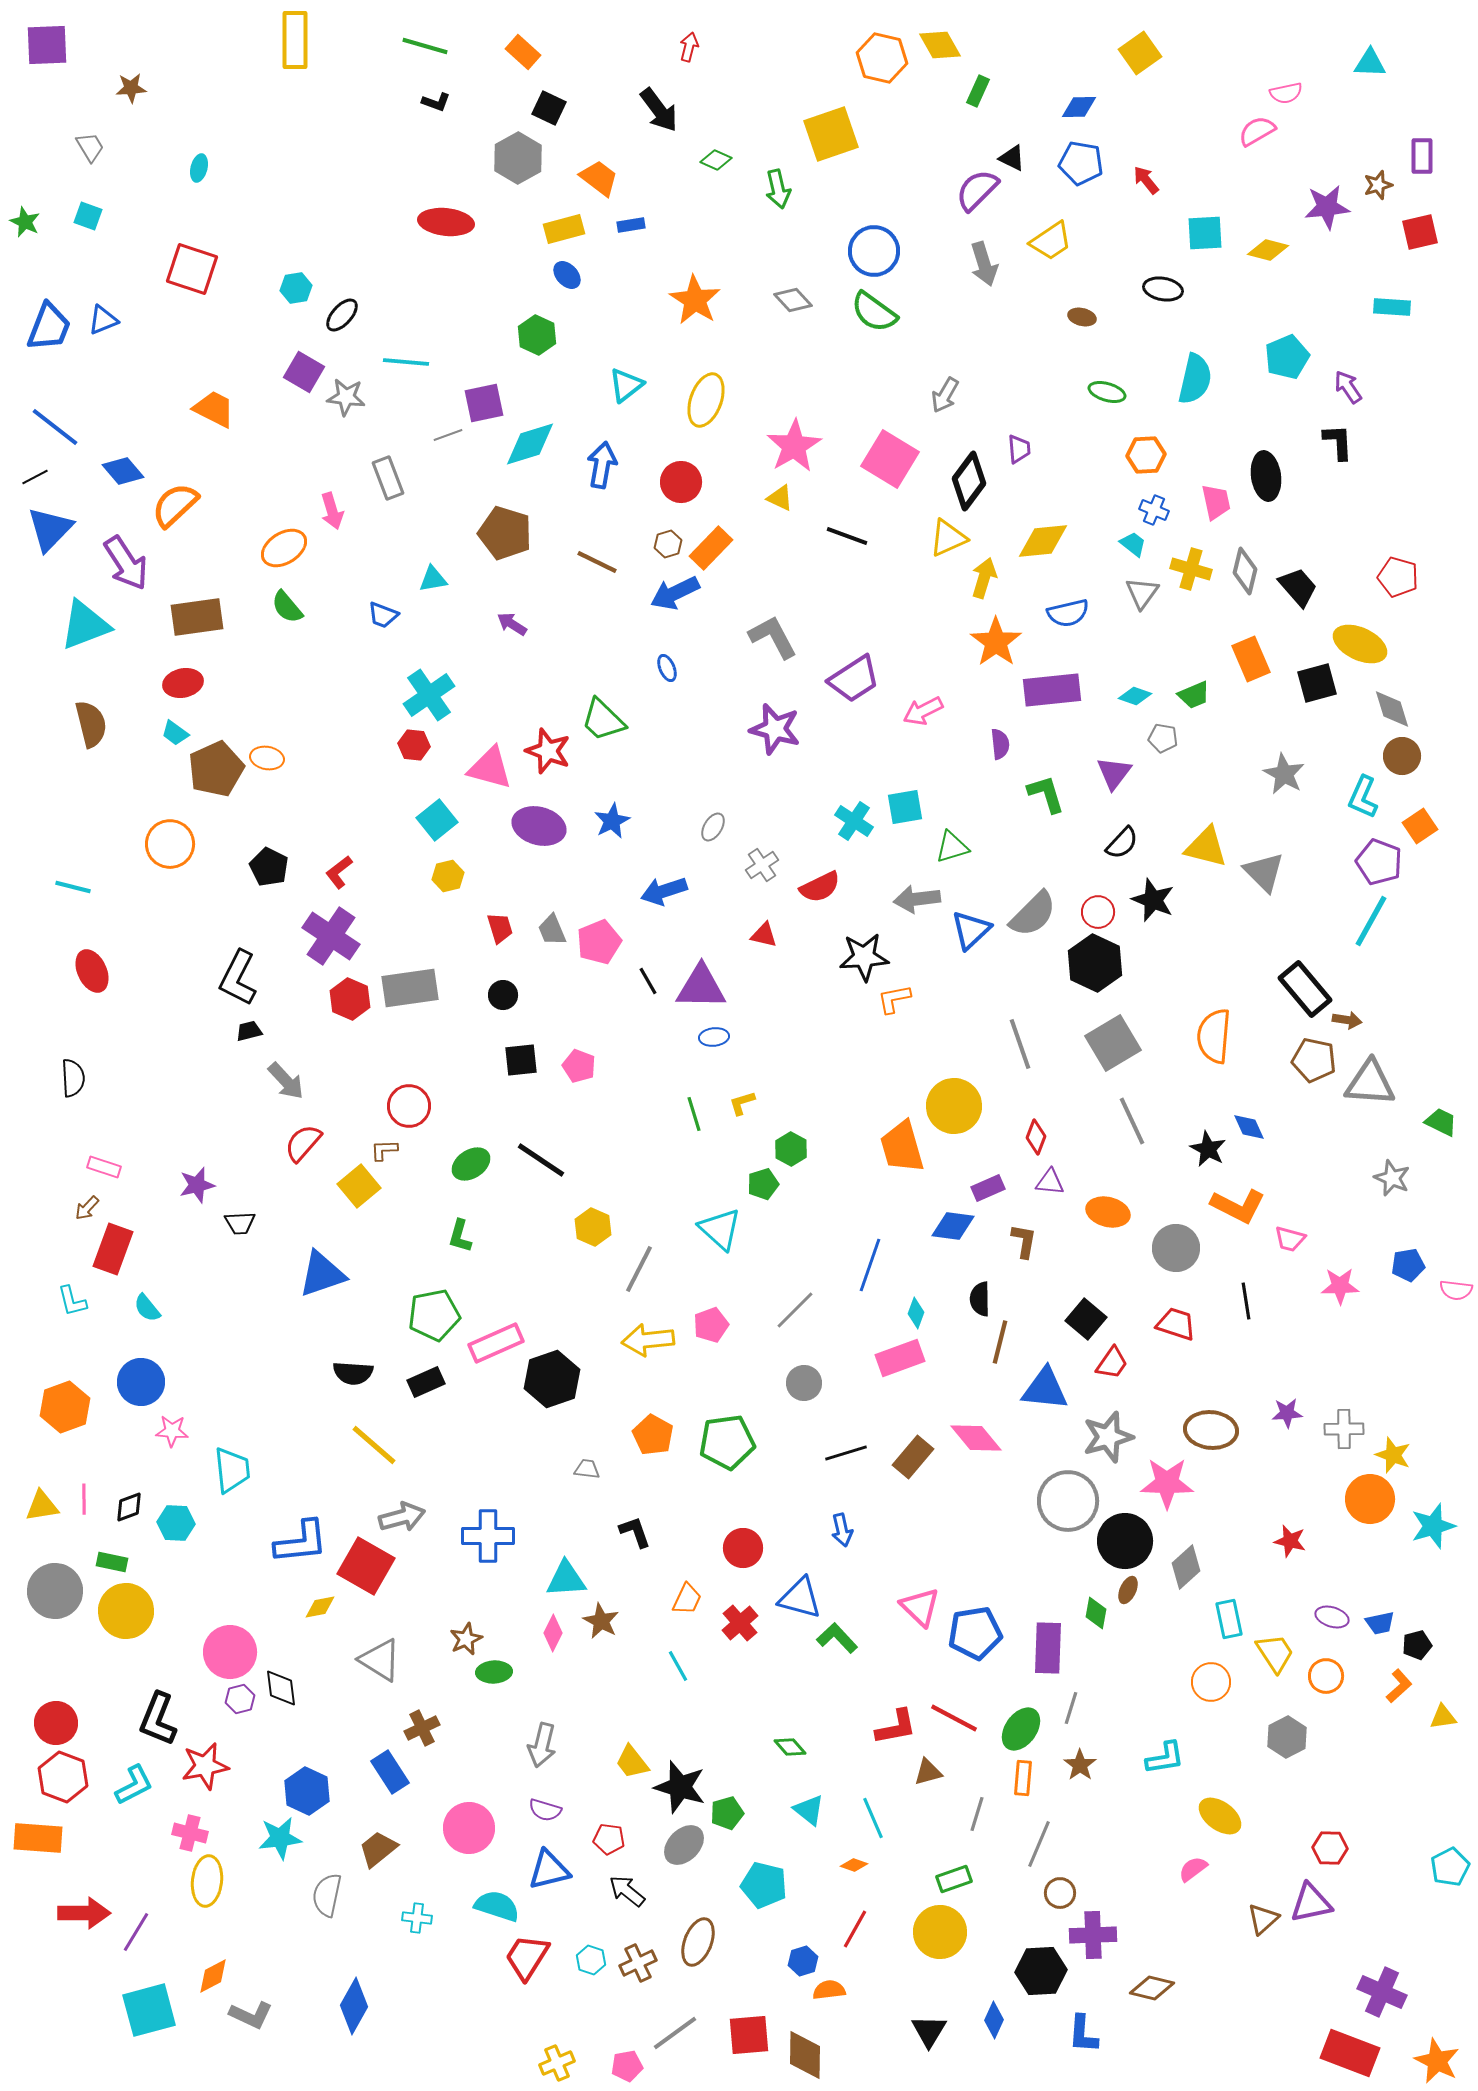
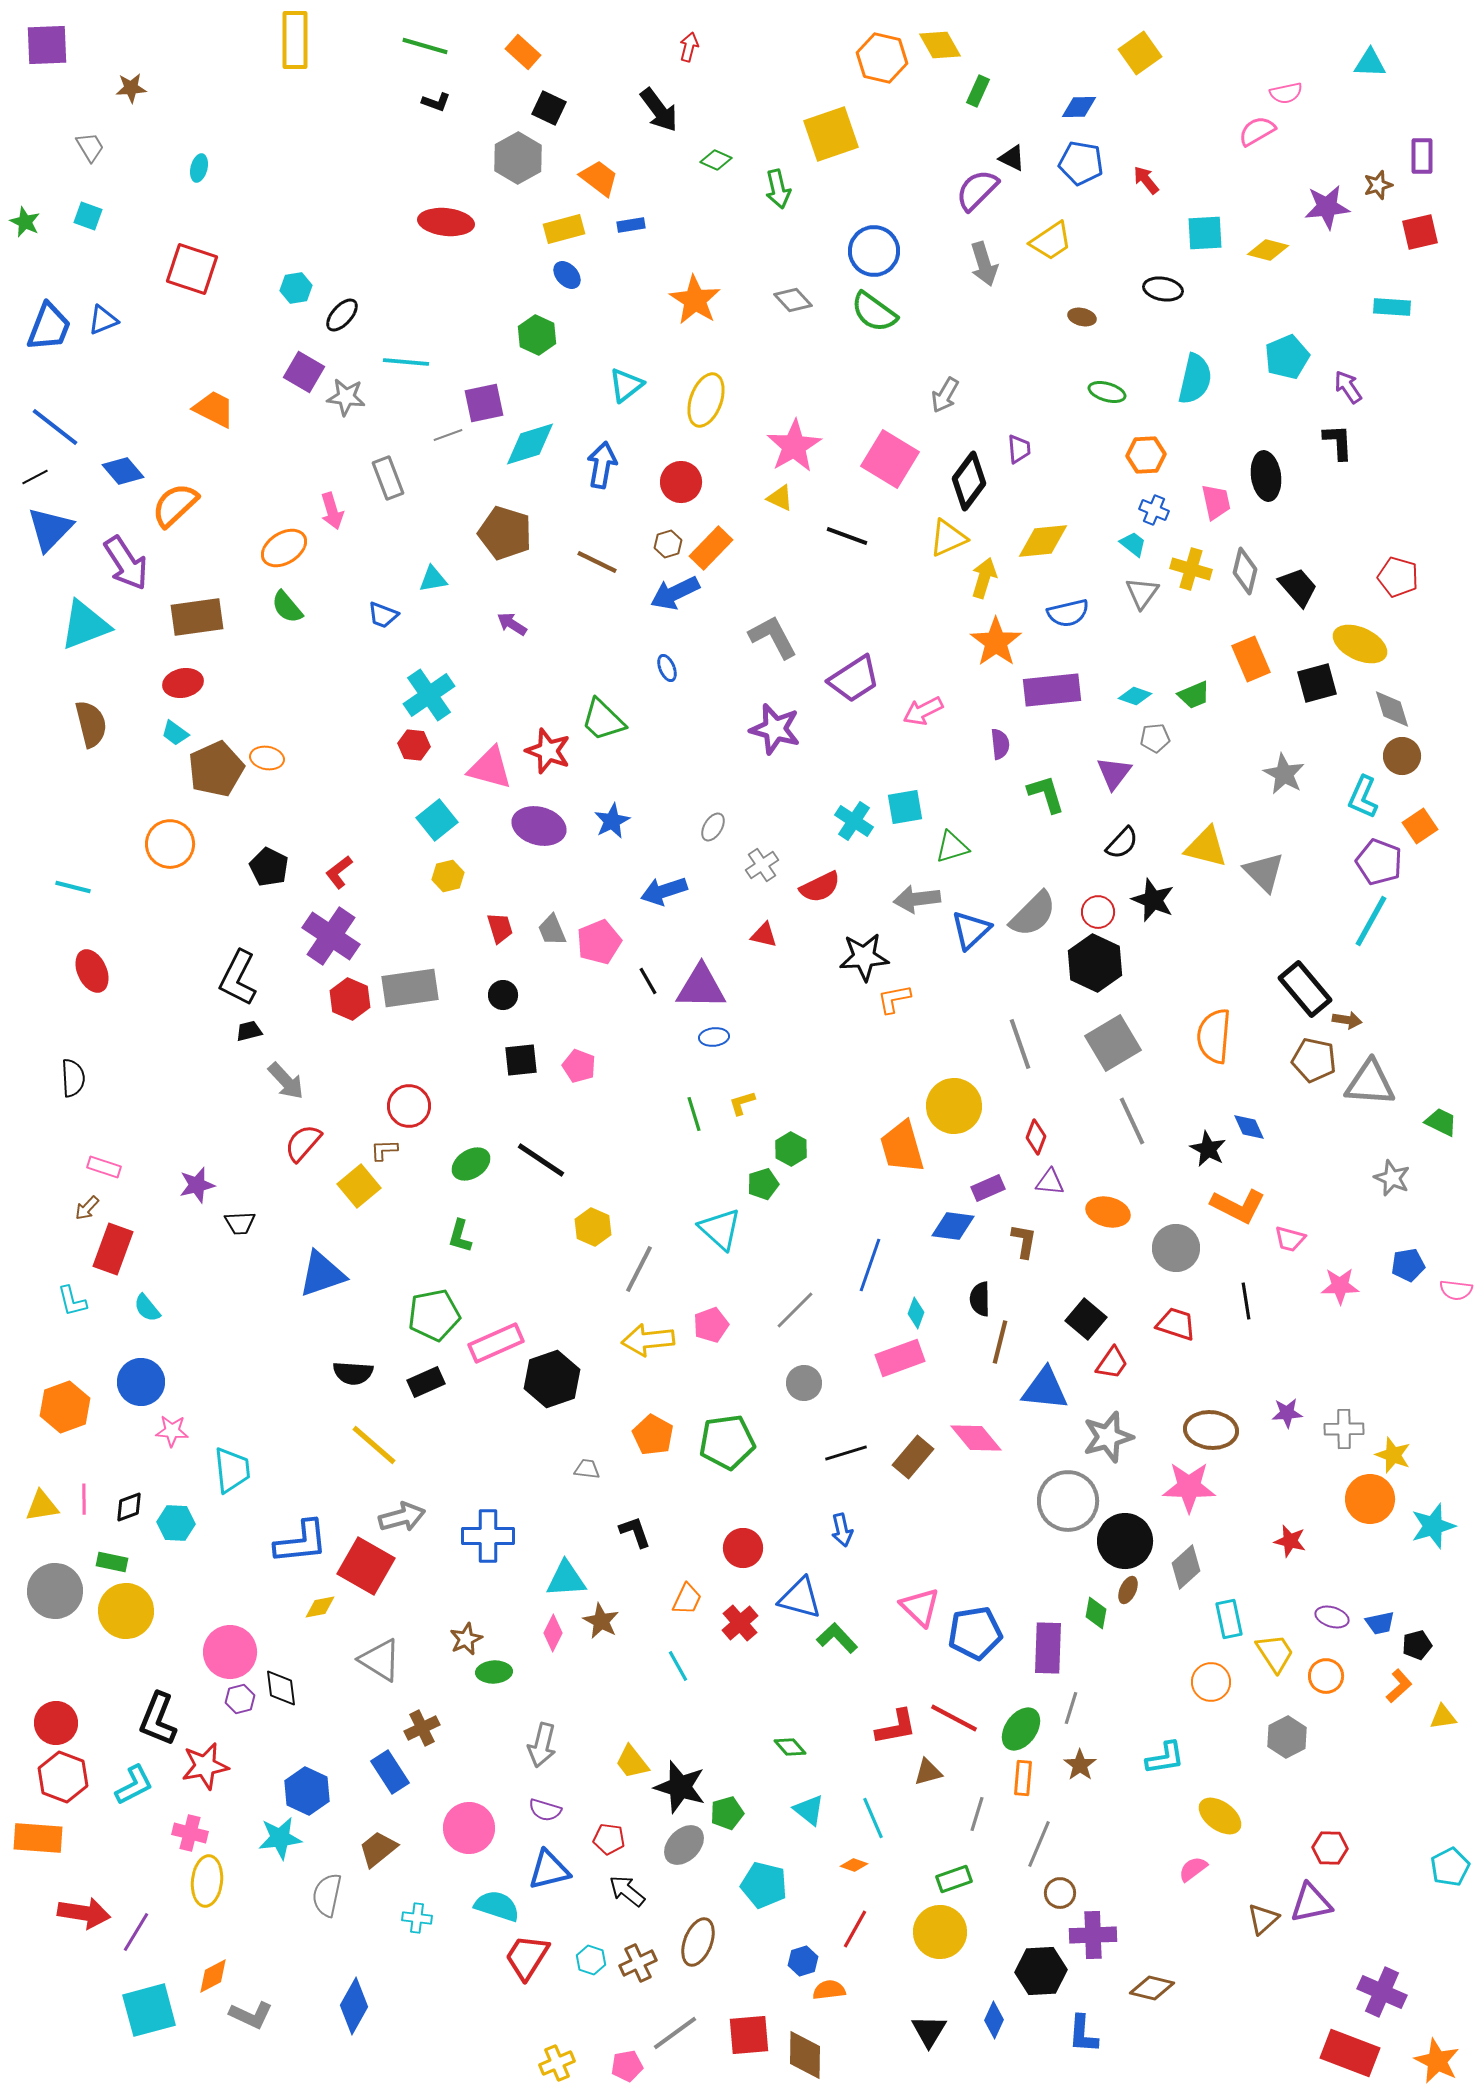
gray pentagon at (1163, 738): moved 8 px left; rotated 16 degrees counterclockwise
pink star at (1167, 1483): moved 22 px right, 4 px down
red arrow at (84, 1913): rotated 9 degrees clockwise
